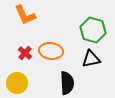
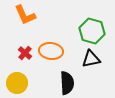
green hexagon: moved 1 px left, 1 px down
